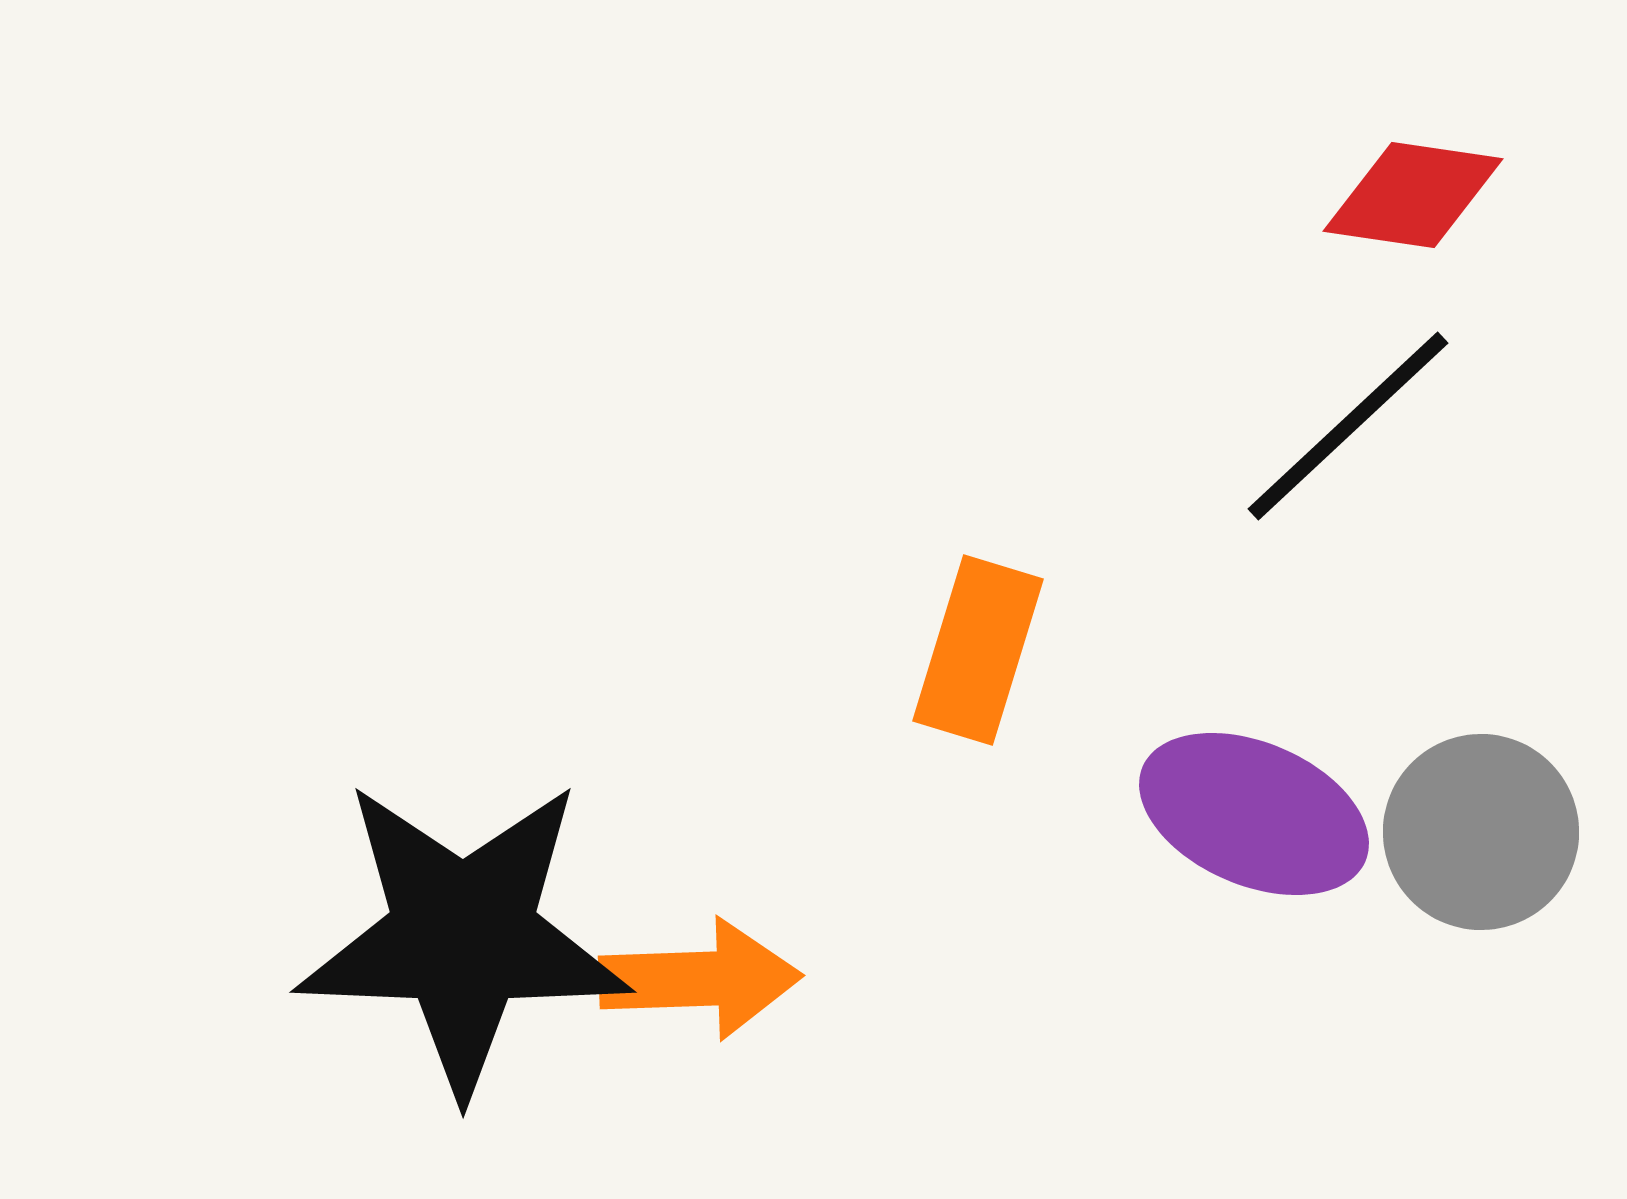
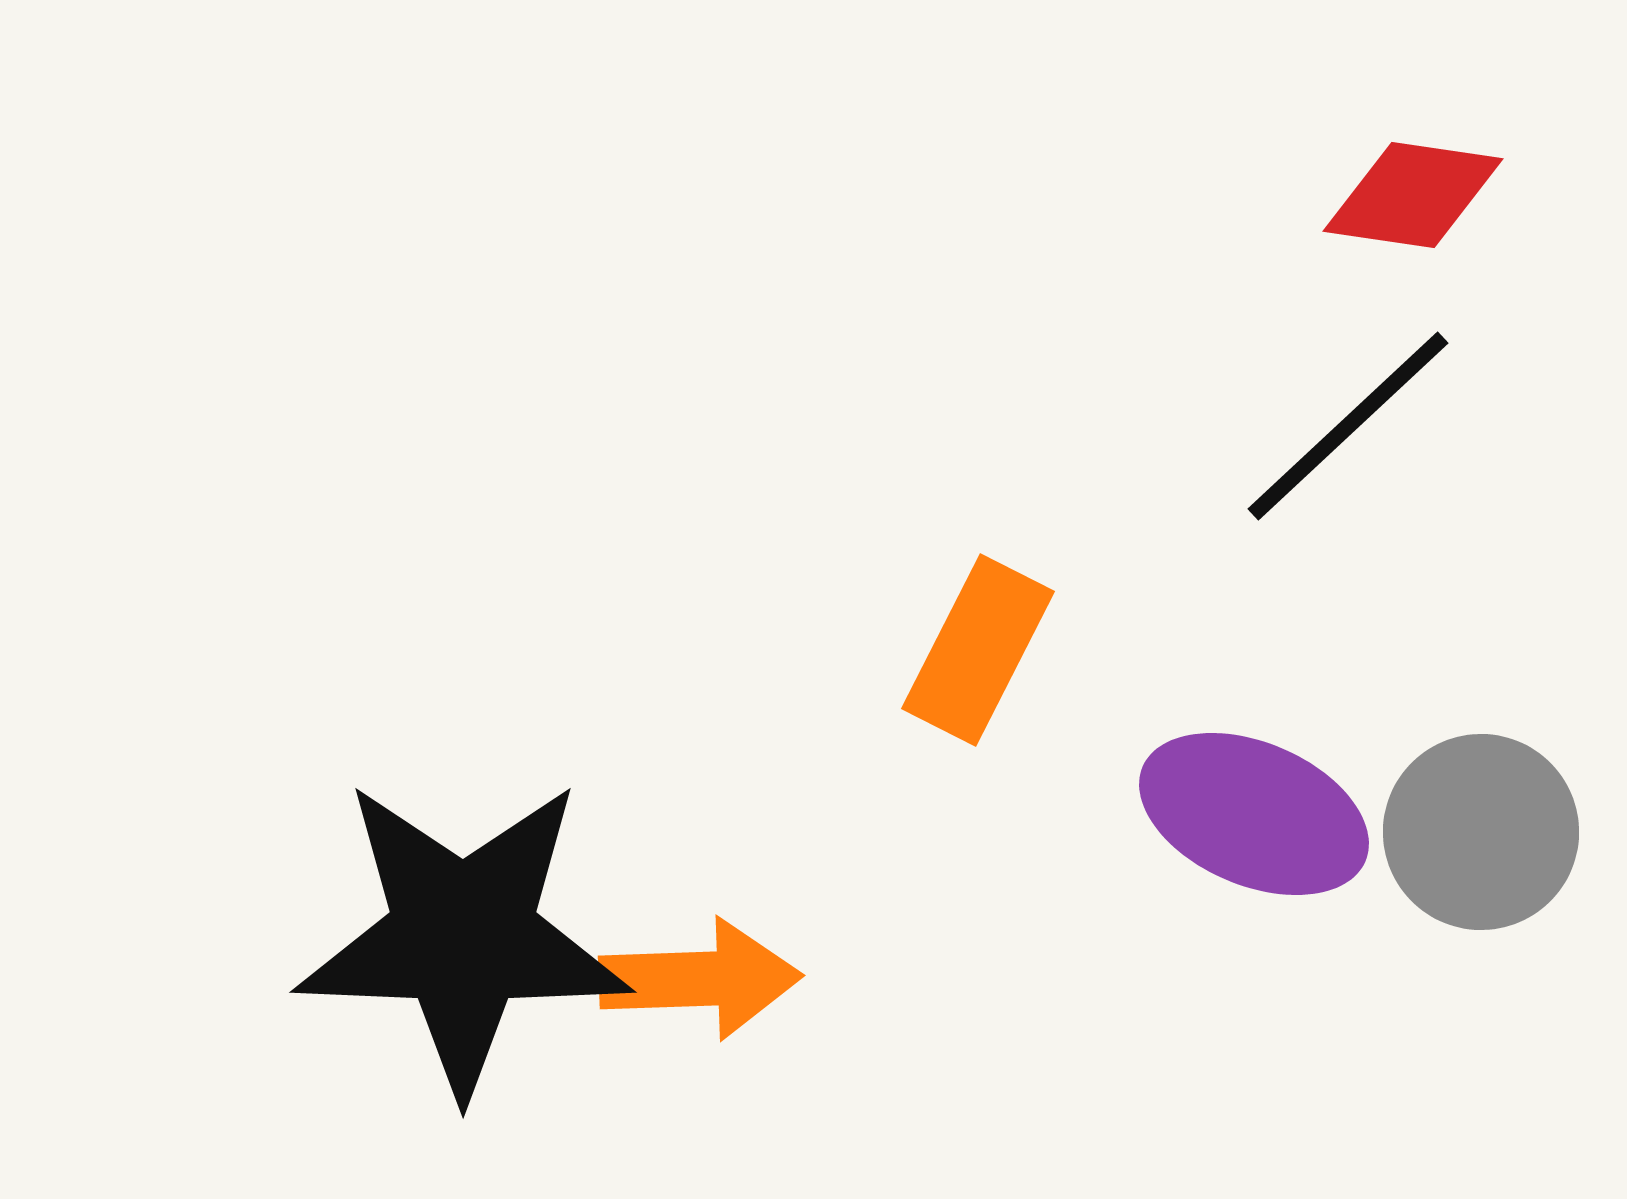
orange rectangle: rotated 10 degrees clockwise
